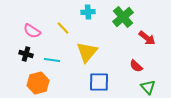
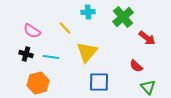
yellow line: moved 2 px right
cyan line: moved 1 px left, 3 px up
